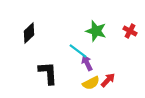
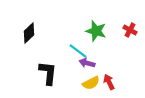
red cross: moved 1 px up
purple arrow: rotated 49 degrees counterclockwise
black L-shape: rotated 10 degrees clockwise
red arrow: moved 1 px right, 2 px down; rotated 70 degrees counterclockwise
